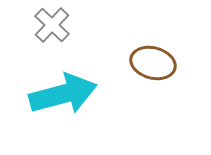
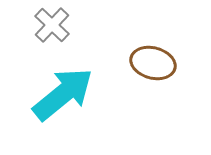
cyan arrow: rotated 24 degrees counterclockwise
